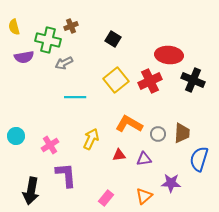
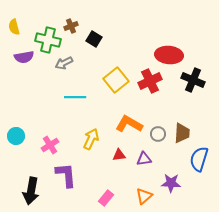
black square: moved 19 px left
